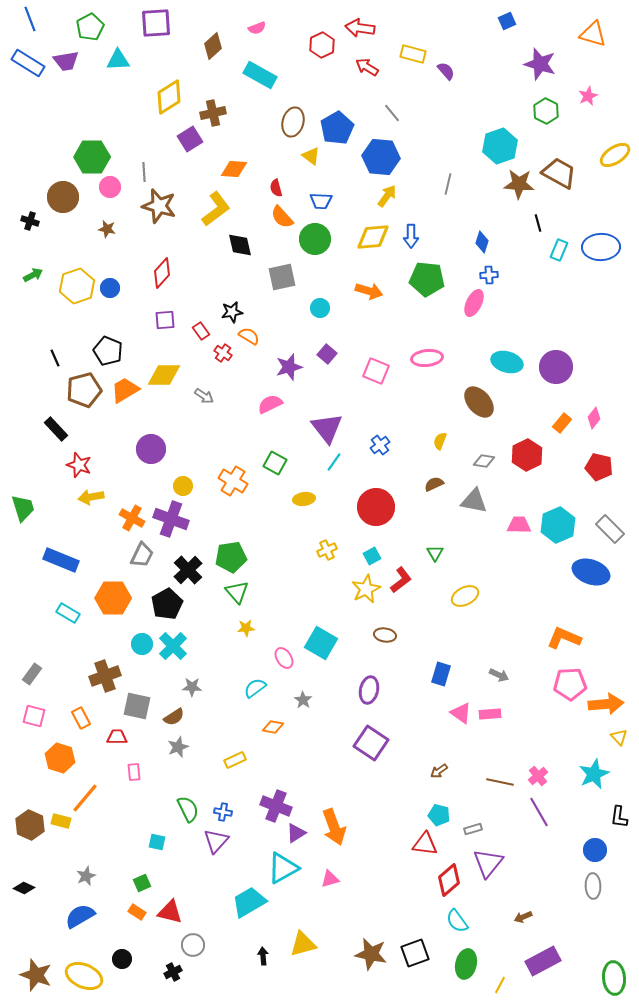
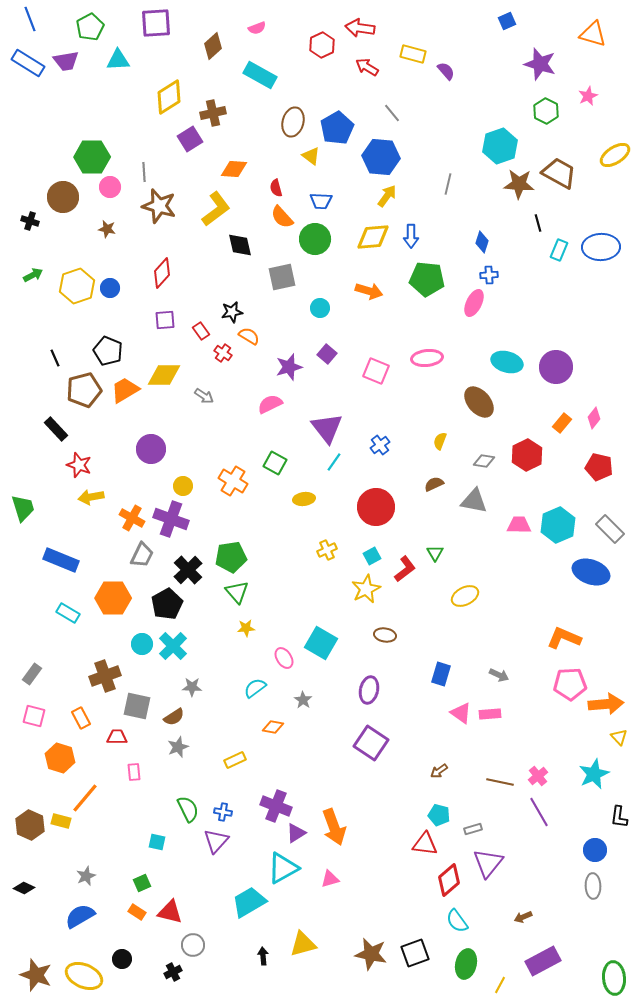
red L-shape at (401, 580): moved 4 px right, 11 px up
